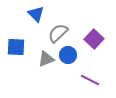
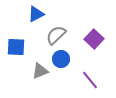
blue triangle: rotated 48 degrees clockwise
gray semicircle: moved 2 px left, 2 px down
blue circle: moved 7 px left, 4 px down
gray triangle: moved 6 px left, 12 px down
purple line: rotated 24 degrees clockwise
